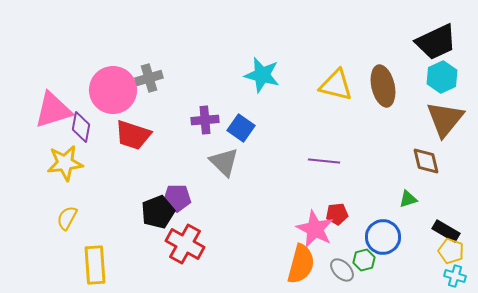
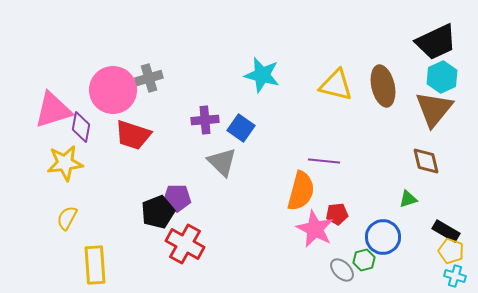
brown triangle: moved 11 px left, 10 px up
gray triangle: moved 2 px left
orange semicircle: moved 73 px up
